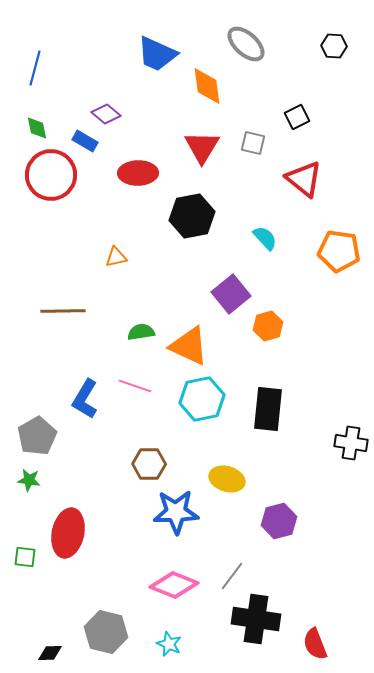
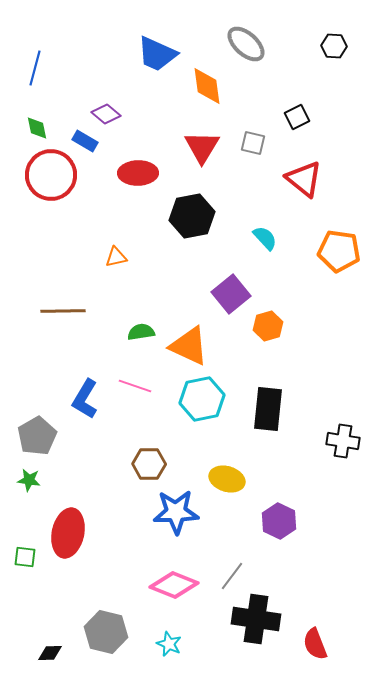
black cross at (351, 443): moved 8 px left, 2 px up
purple hexagon at (279, 521): rotated 20 degrees counterclockwise
